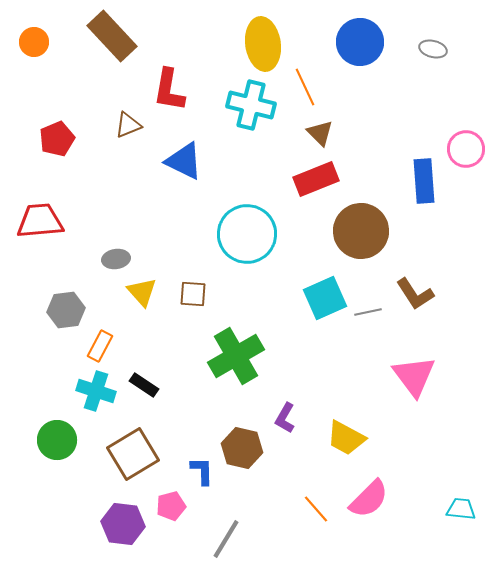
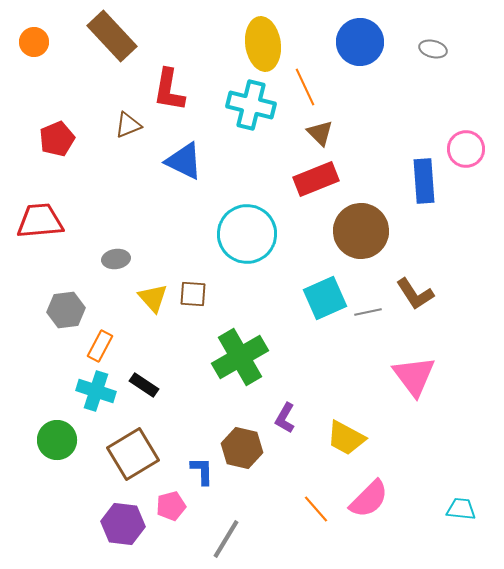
yellow triangle at (142, 292): moved 11 px right, 6 px down
green cross at (236, 356): moved 4 px right, 1 px down
